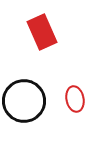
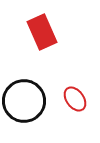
red ellipse: rotated 25 degrees counterclockwise
